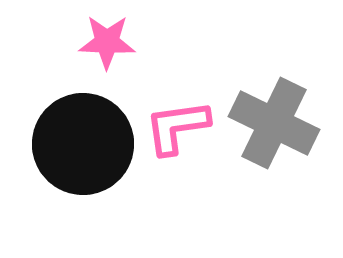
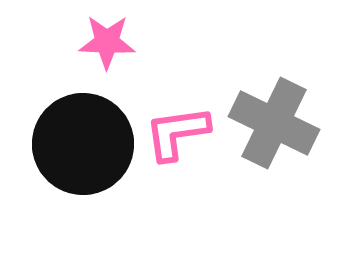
pink L-shape: moved 6 px down
